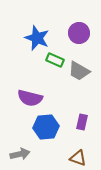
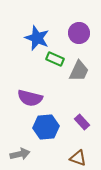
green rectangle: moved 1 px up
gray trapezoid: rotated 95 degrees counterclockwise
purple rectangle: rotated 56 degrees counterclockwise
